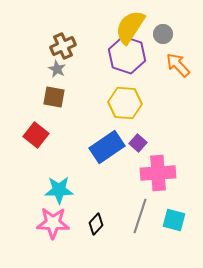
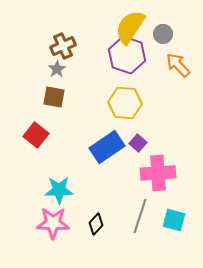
gray star: rotated 12 degrees clockwise
